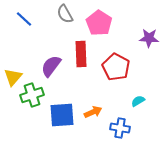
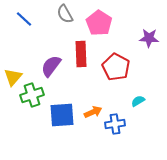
blue cross: moved 5 px left, 4 px up; rotated 18 degrees counterclockwise
